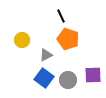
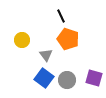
gray triangle: rotated 40 degrees counterclockwise
purple square: moved 1 px right, 3 px down; rotated 18 degrees clockwise
gray circle: moved 1 px left
